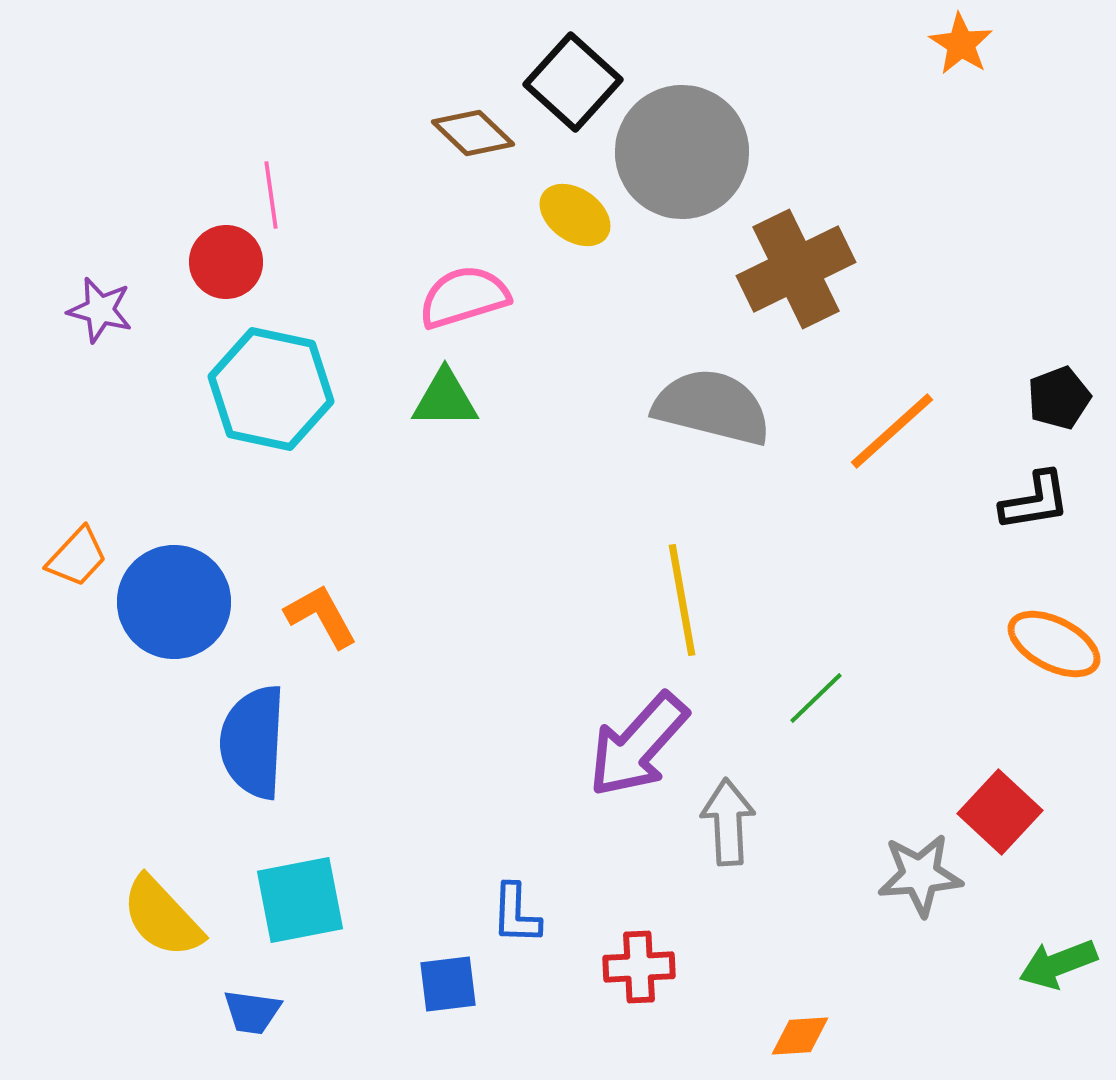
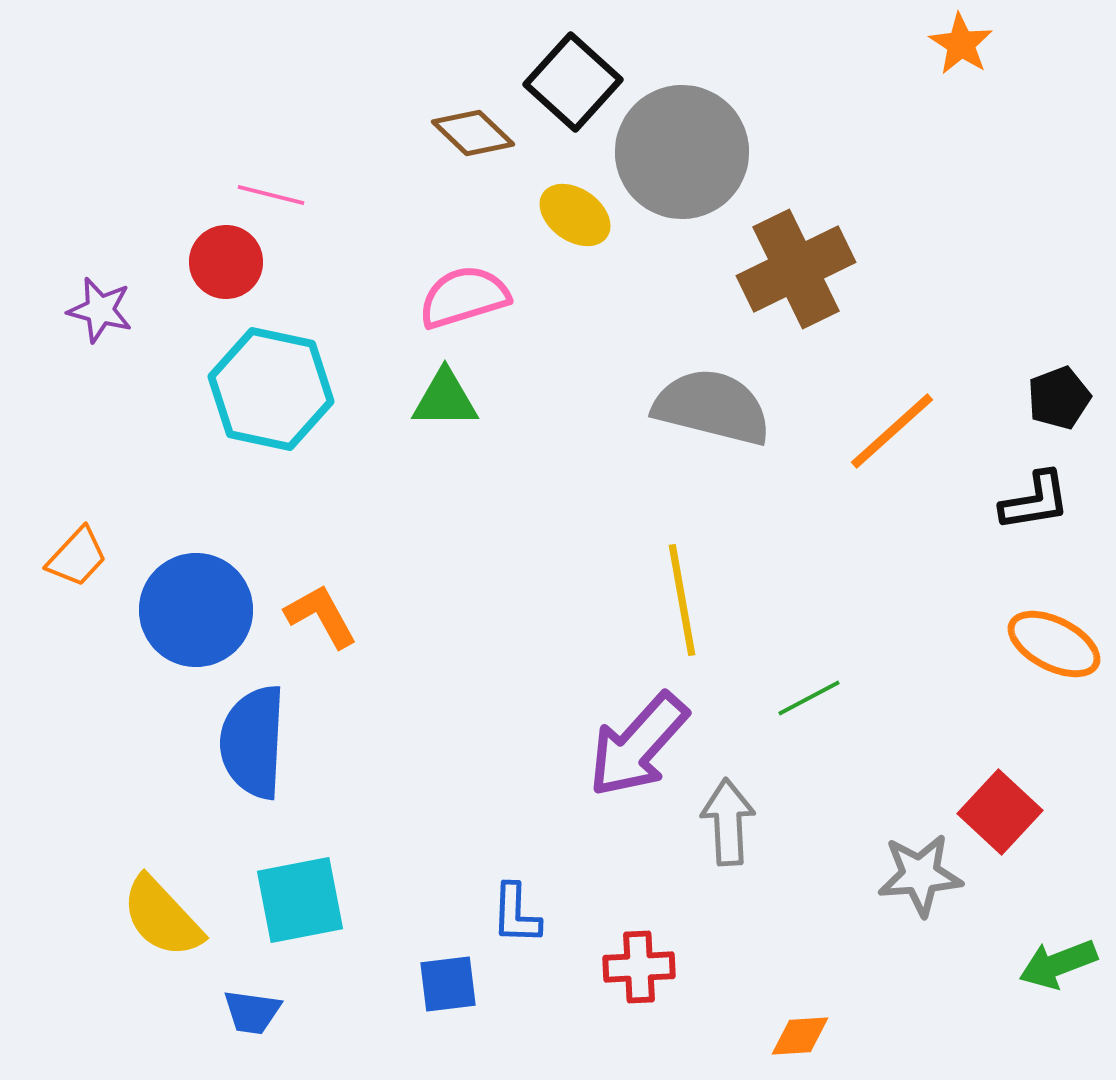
pink line: rotated 68 degrees counterclockwise
blue circle: moved 22 px right, 8 px down
green line: moved 7 px left; rotated 16 degrees clockwise
